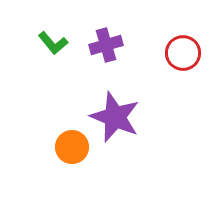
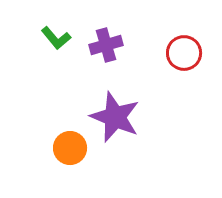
green L-shape: moved 3 px right, 5 px up
red circle: moved 1 px right
orange circle: moved 2 px left, 1 px down
